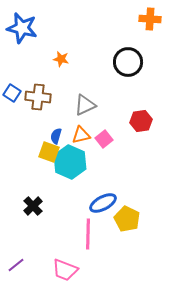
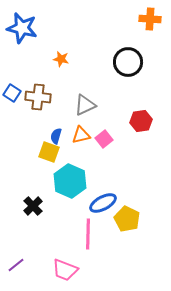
cyan hexagon: moved 19 px down
